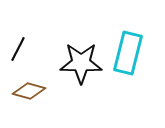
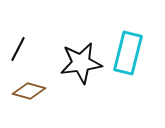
black star: rotated 9 degrees counterclockwise
